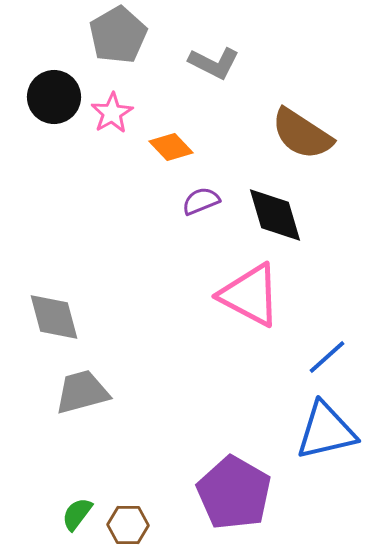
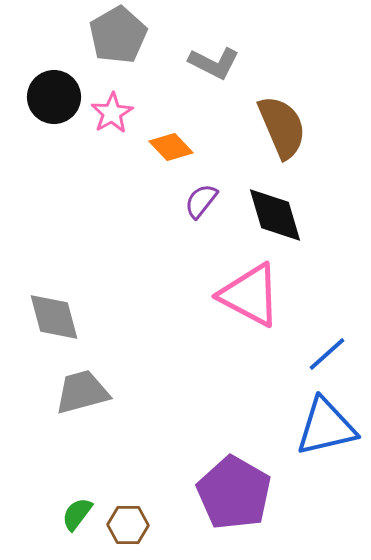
brown semicircle: moved 20 px left, 7 px up; rotated 146 degrees counterclockwise
purple semicircle: rotated 30 degrees counterclockwise
blue line: moved 3 px up
blue triangle: moved 4 px up
